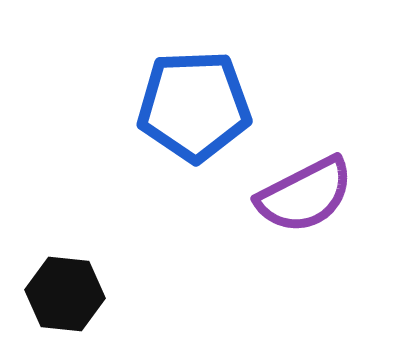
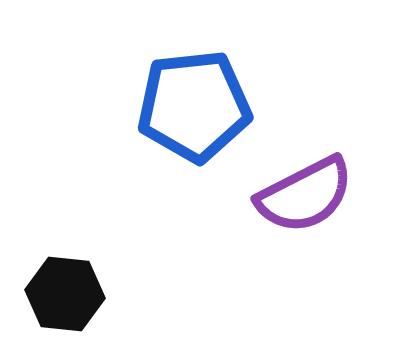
blue pentagon: rotated 4 degrees counterclockwise
